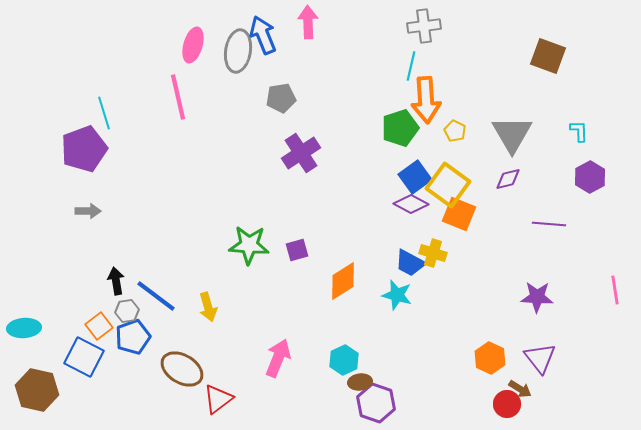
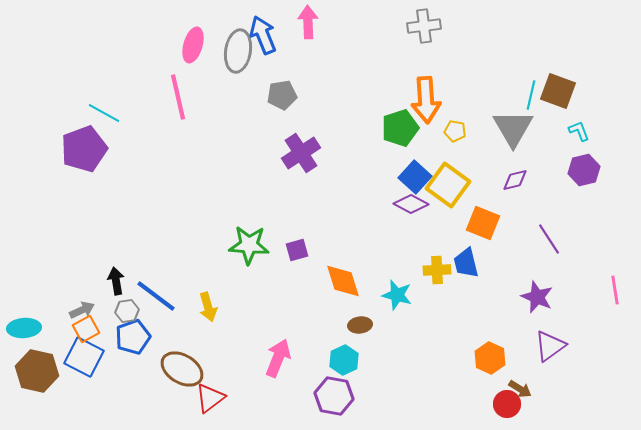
brown square at (548, 56): moved 10 px right, 35 px down
cyan line at (411, 66): moved 120 px right, 29 px down
gray pentagon at (281, 98): moved 1 px right, 3 px up
cyan line at (104, 113): rotated 44 degrees counterclockwise
yellow pentagon at (455, 131): rotated 15 degrees counterclockwise
cyan L-shape at (579, 131): rotated 20 degrees counterclockwise
gray triangle at (512, 134): moved 1 px right, 6 px up
blue square at (415, 177): rotated 12 degrees counterclockwise
purple hexagon at (590, 177): moved 6 px left, 7 px up; rotated 16 degrees clockwise
purple diamond at (508, 179): moved 7 px right, 1 px down
gray arrow at (88, 211): moved 6 px left, 99 px down; rotated 25 degrees counterclockwise
orange square at (459, 214): moved 24 px right, 9 px down
purple line at (549, 224): moved 15 px down; rotated 52 degrees clockwise
yellow cross at (433, 253): moved 4 px right, 17 px down; rotated 20 degrees counterclockwise
blue trapezoid at (410, 263): moved 56 px right; rotated 48 degrees clockwise
orange diamond at (343, 281): rotated 75 degrees counterclockwise
purple star at (537, 297): rotated 20 degrees clockwise
orange square at (99, 326): moved 13 px left, 3 px down; rotated 8 degrees clockwise
purple triangle at (540, 358): moved 10 px right, 12 px up; rotated 32 degrees clockwise
brown ellipse at (360, 382): moved 57 px up
brown hexagon at (37, 390): moved 19 px up
red triangle at (218, 399): moved 8 px left, 1 px up
purple hexagon at (376, 403): moved 42 px left, 7 px up; rotated 9 degrees counterclockwise
